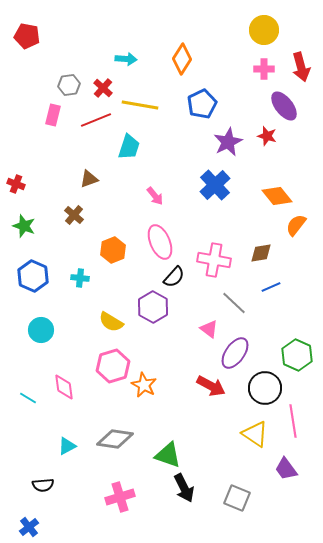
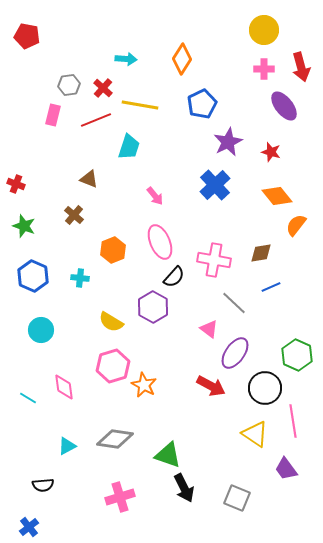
red star at (267, 136): moved 4 px right, 16 px down
brown triangle at (89, 179): rotated 42 degrees clockwise
